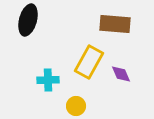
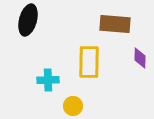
yellow rectangle: rotated 28 degrees counterclockwise
purple diamond: moved 19 px right, 16 px up; rotated 25 degrees clockwise
yellow circle: moved 3 px left
